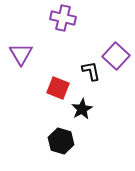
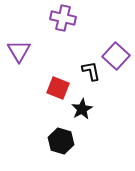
purple triangle: moved 2 px left, 3 px up
